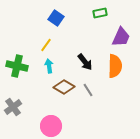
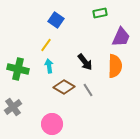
blue square: moved 2 px down
green cross: moved 1 px right, 3 px down
pink circle: moved 1 px right, 2 px up
